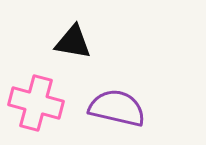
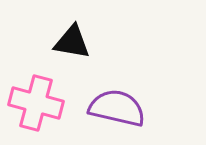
black triangle: moved 1 px left
